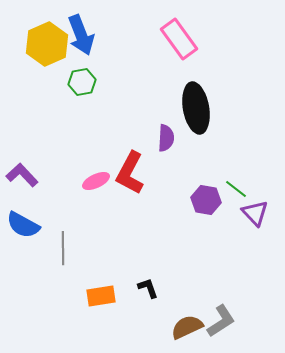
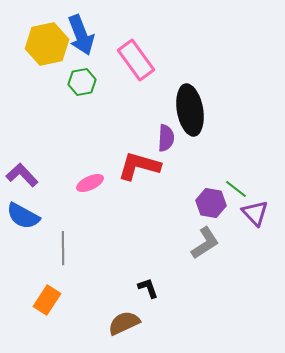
pink rectangle: moved 43 px left, 21 px down
yellow hexagon: rotated 12 degrees clockwise
black ellipse: moved 6 px left, 2 px down
red L-shape: moved 9 px right, 7 px up; rotated 78 degrees clockwise
pink ellipse: moved 6 px left, 2 px down
purple hexagon: moved 5 px right, 3 px down
blue semicircle: moved 9 px up
orange rectangle: moved 54 px left, 4 px down; rotated 48 degrees counterclockwise
gray L-shape: moved 16 px left, 78 px up
brown semicircle: moved 63 px left, 4 px up
